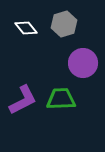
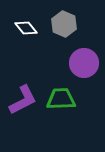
gray hexagon: rotated 20 degrees counterclockwise
purple circle: moved 1 px right
